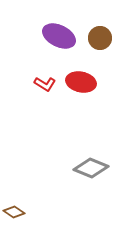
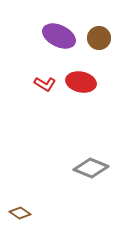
brown circle: moved 1 px left
brown diamond: moved 6 px right, 1 px down
